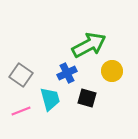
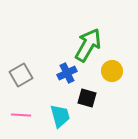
green arrow: moved 1 px left; rotated 32 degrees counterclockwise
gray square: rotated 25 degrees clockwise
cyan trapezoid: moved 10 px right, 17 px down
pink line: moved 4 px down; rotated 24 degrees clockwise
